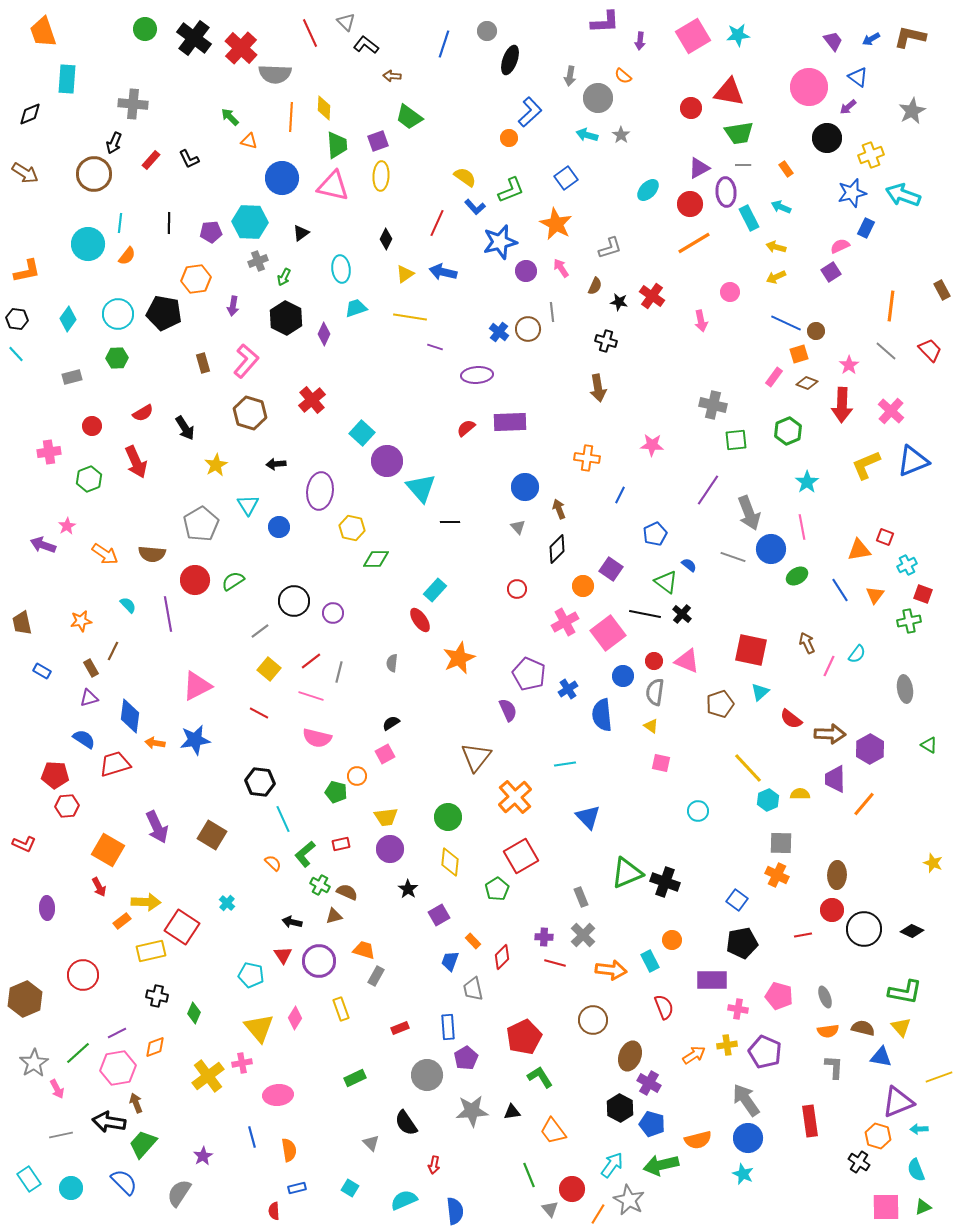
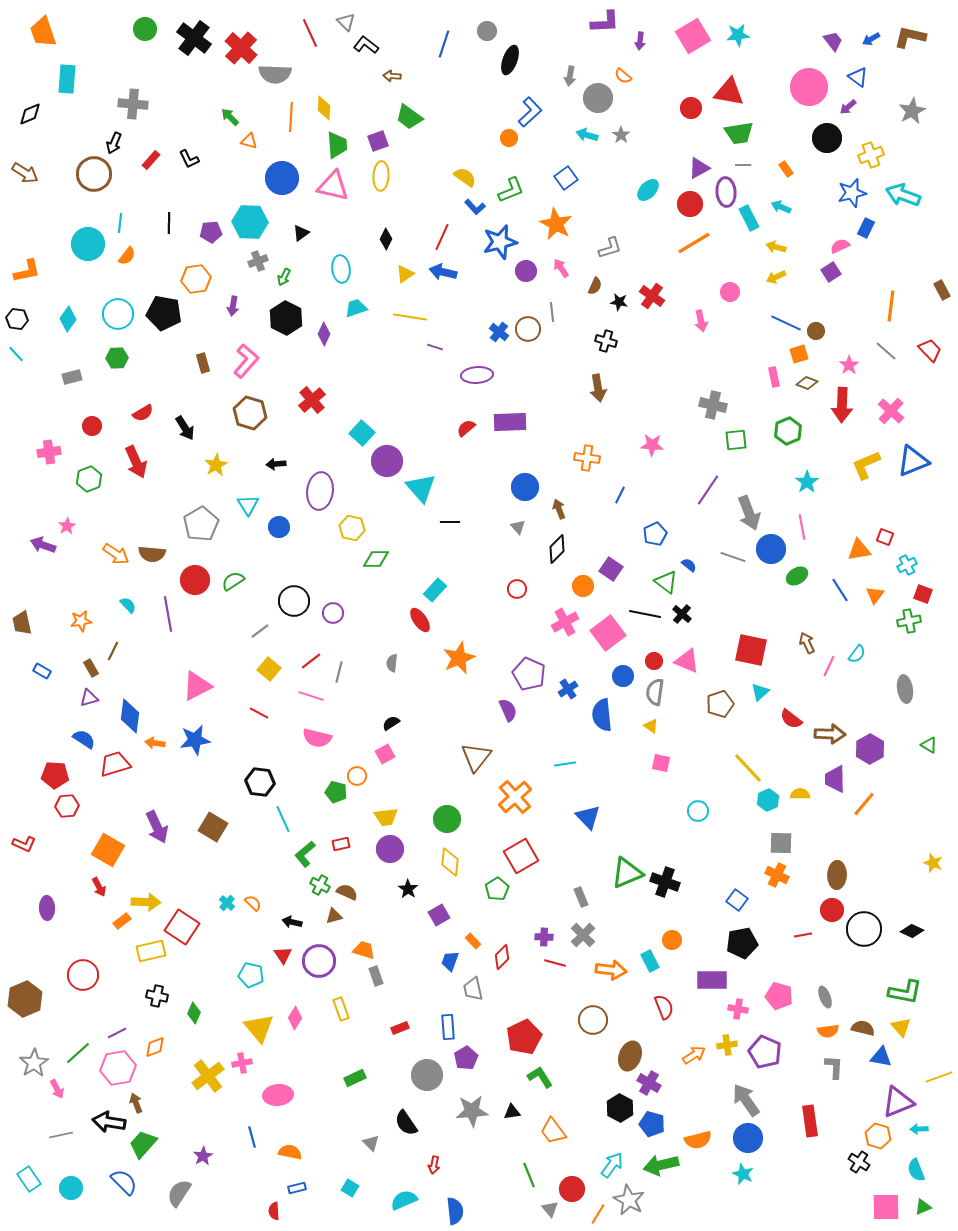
red line at (437, 223): moved 5 px right, 14 px down
pink rectangle at (774, 377): rotated 48 degrees counterclockwise
orange arrow at (105, 554): moved 11 px right
green circle at (448, 817): moved 1 px left, 2 px down
brown square at (212, 835): moved 1 px right, 8 px up
orange semicircle at (273, 863): moved 20 px left, 40 px down
gray rectangle at (376, 976): rotated 48 degrees counterclockwise
orange semicircle at (289, 1150): moved 1 px right, 2 px down; rotated 70 degrees counterclockwise
